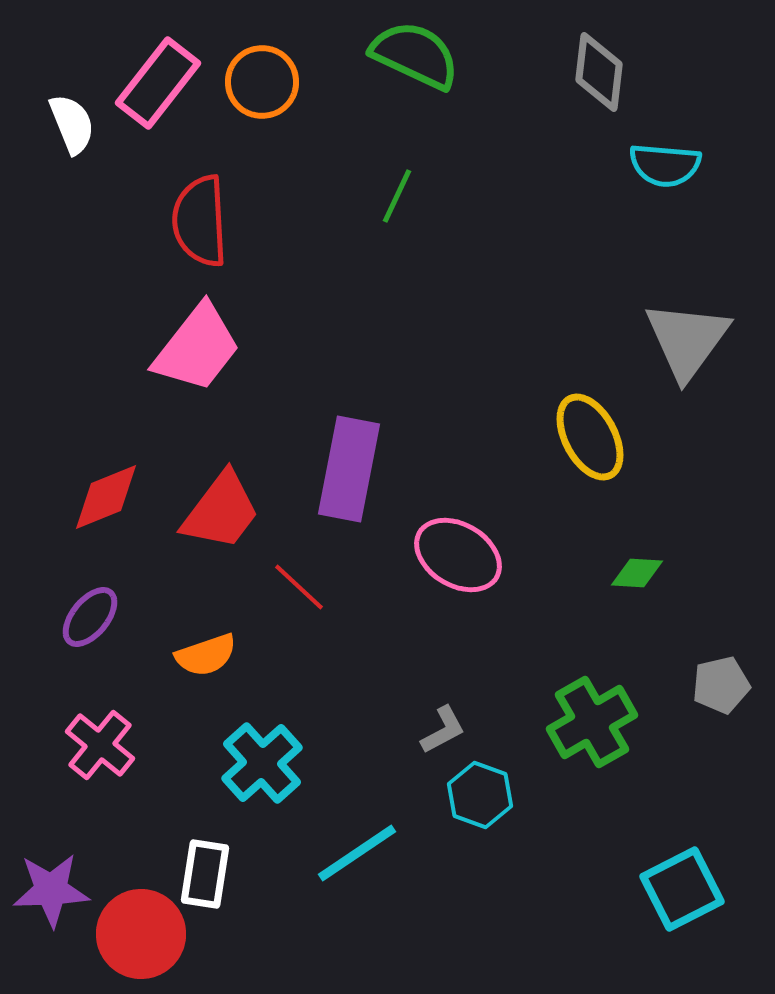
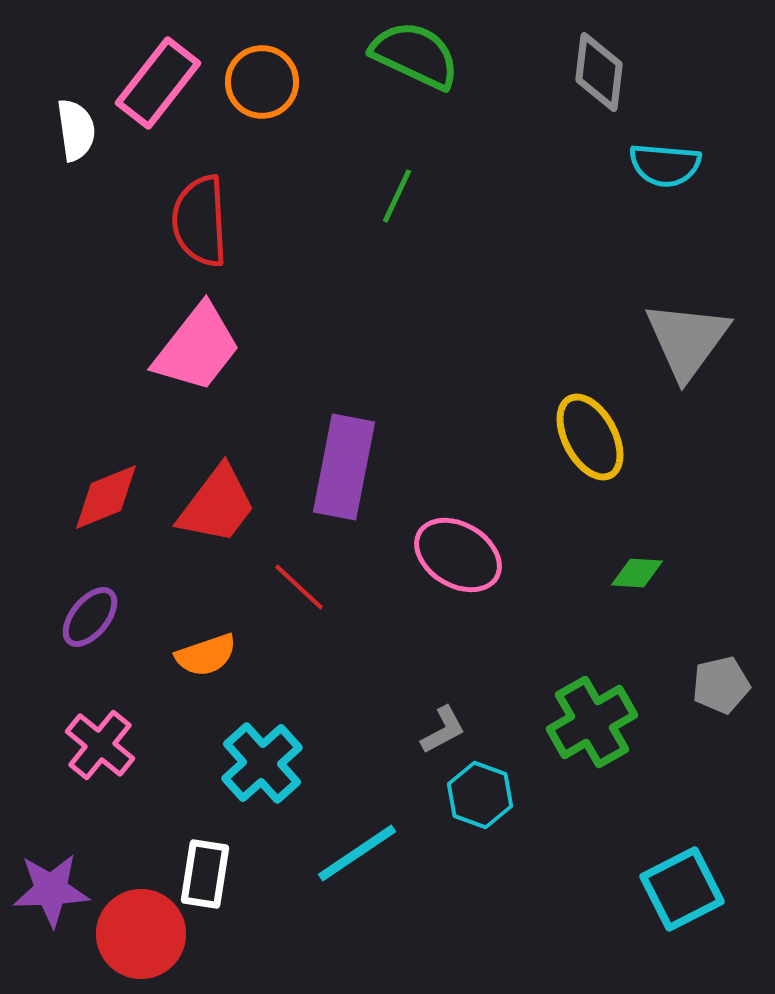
white semicircle: moved 4 px right, 6 px down; rotated 14 degrees clockwise
purple rectangle: moved 5 px left, 2 px up
red trapezoid: moved 4 px left, 6 px up
